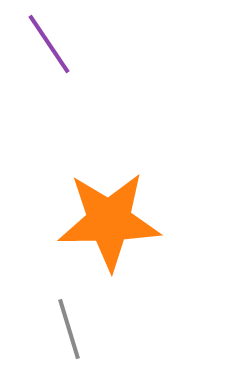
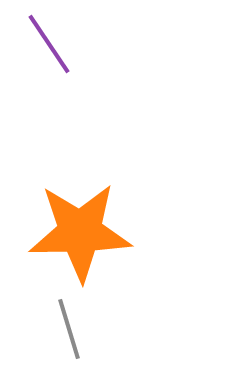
orange star: moved 29 px left, 11 px down
